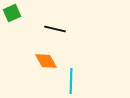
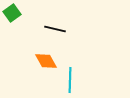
green square: rotated 12 degrees counterclockwise
cyan line: moved 1 px left, 1 px up
